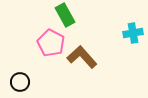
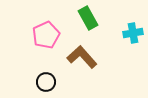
green rectangle: moved 23 px right, 3 px down
pink pentagon: moved 5 px left, 8 px up; rotated 20 degrees clockwise
black circle: moved 26 px right
